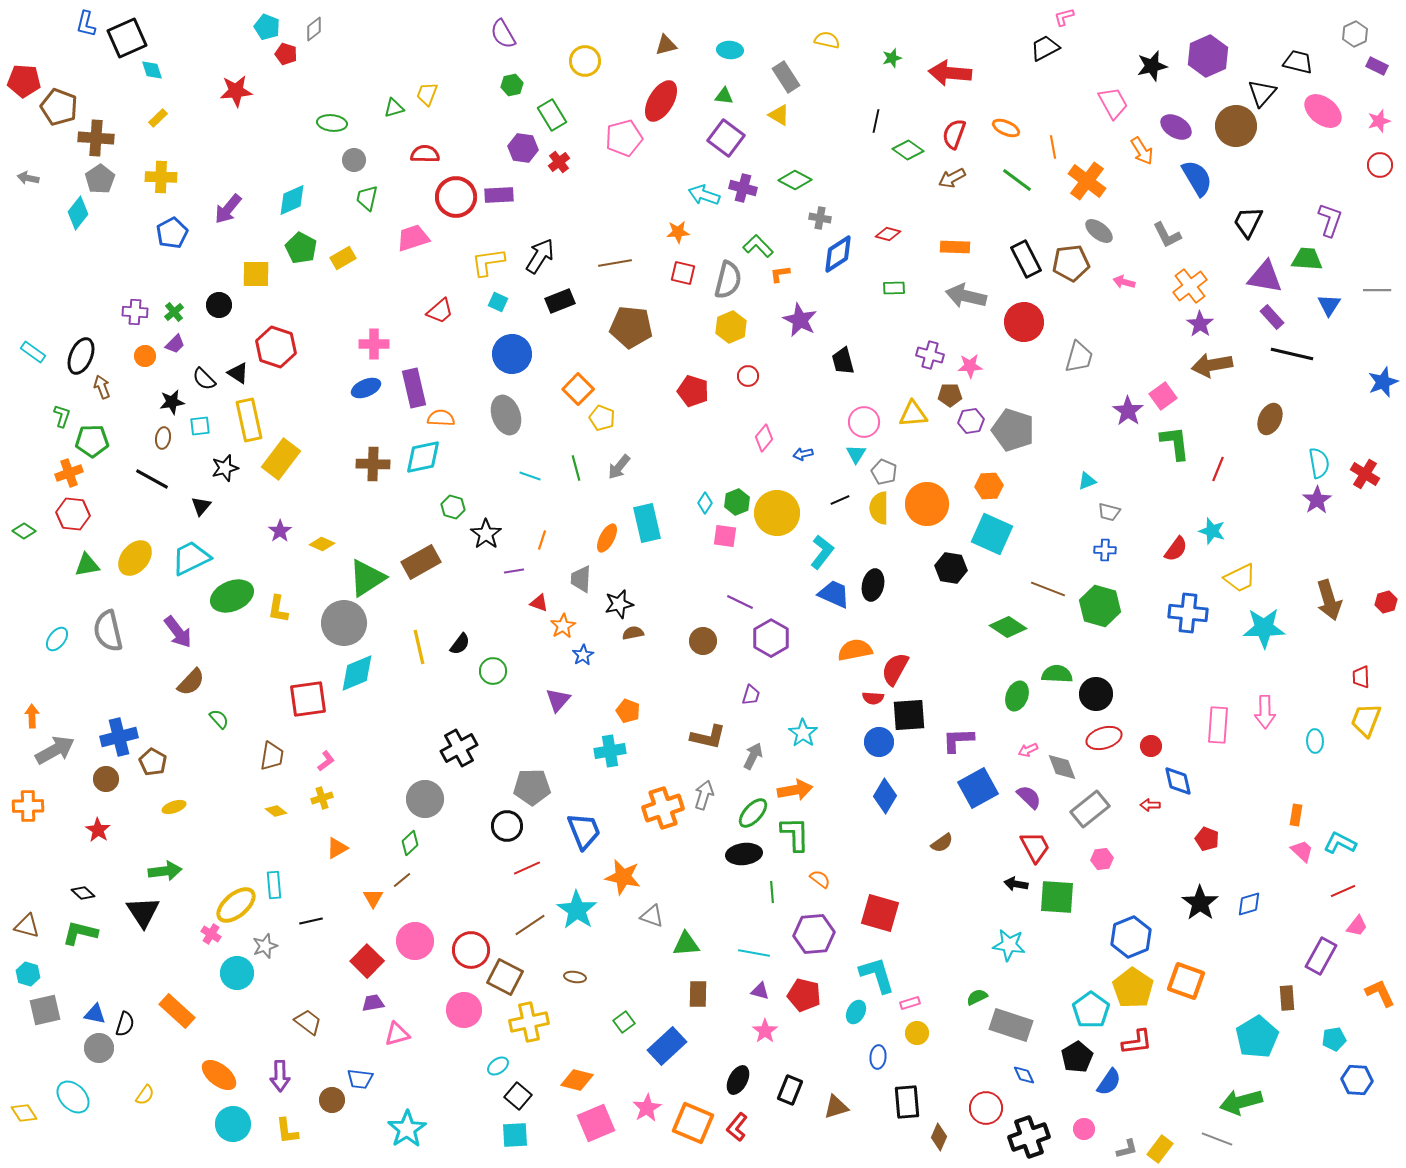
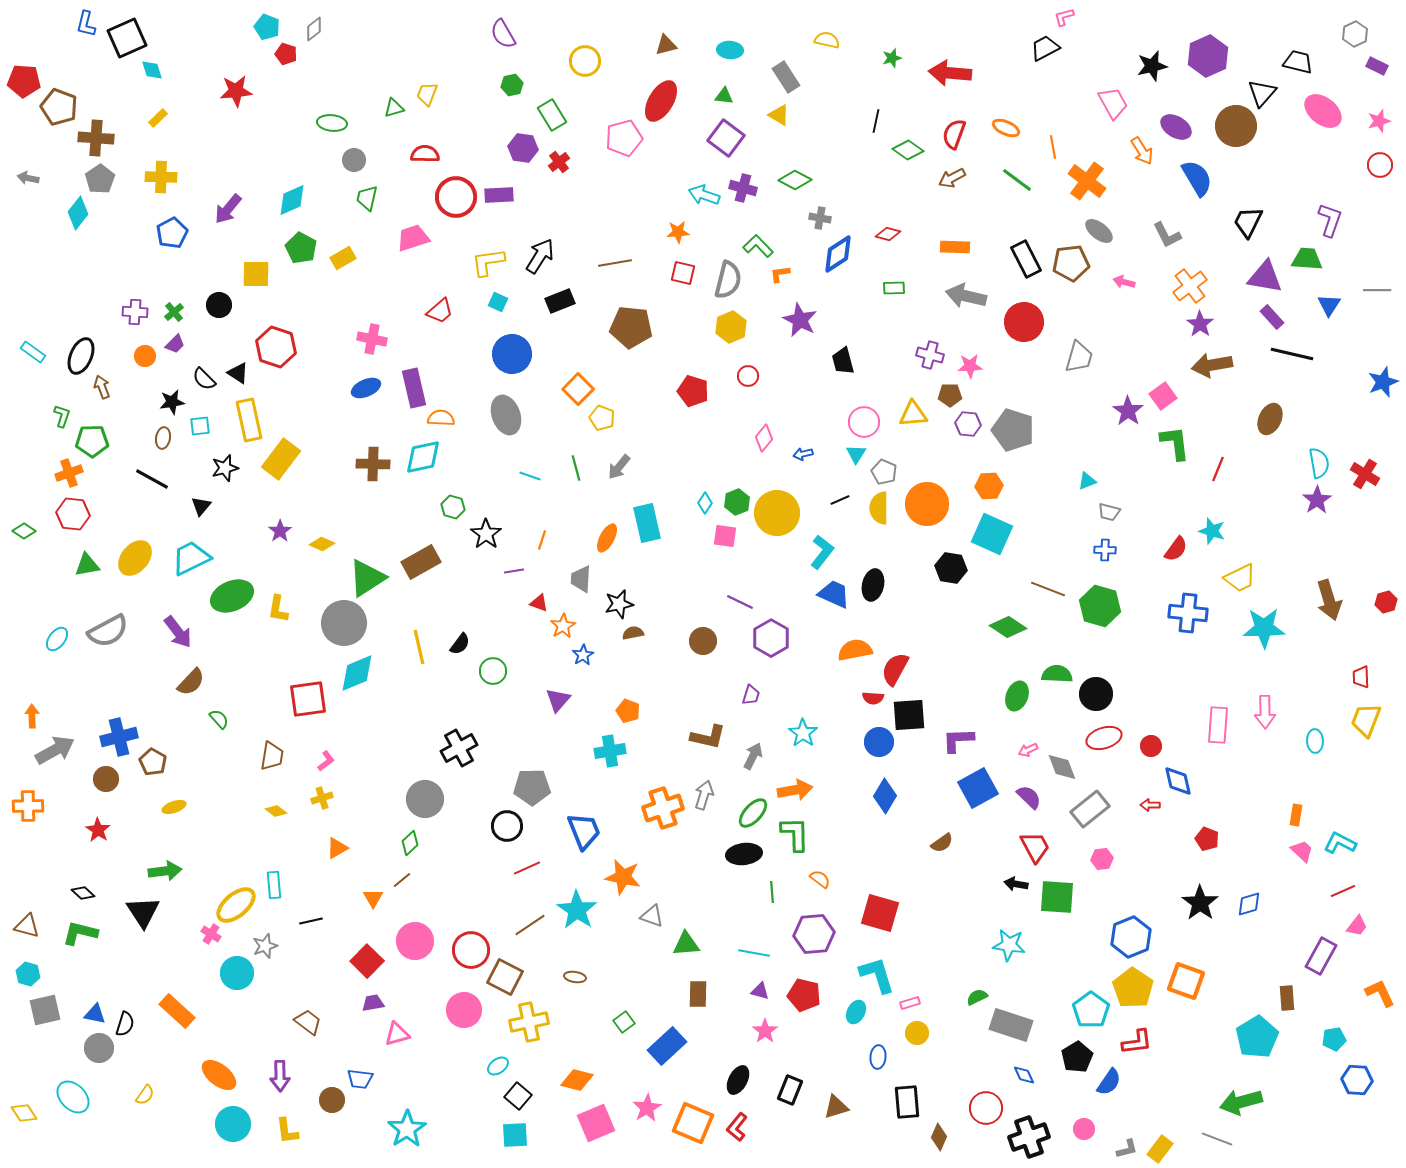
pink cross at (374, 344): moved 2 px left, 5 px up; rotated 12 degrees clockwise
purple hexagon at (971, 421): moved 3 px left, 3 px down; rotated 15 degrees clockwise
gray semicircle at (108, 631): rotated 105 degrees counterclockwise
